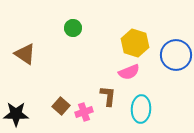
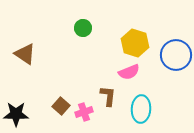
green circle: moved 10 px right
